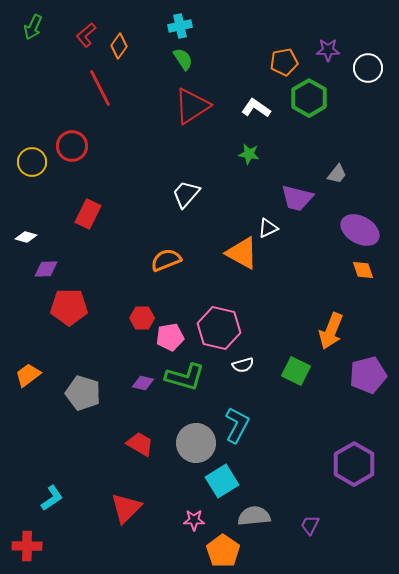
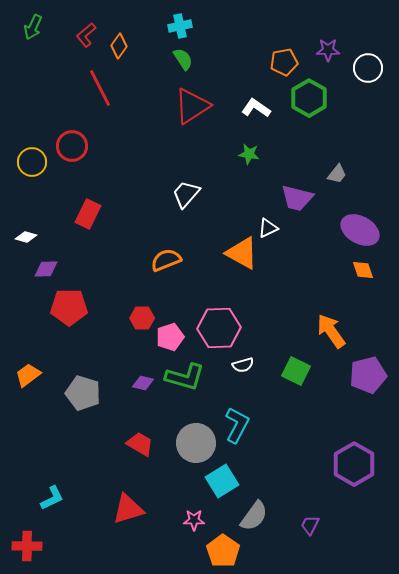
pink hexagon at (219, 328): rotated 15 degrees counterclockwise
orange arrow at (331, 331): rotated 123 degrees clockwise
pink pentagon at (170, 337): rotated 8 degrees counterclockwise
cyan L-shape at (52, 498): rotated 8 degrees clockwise
red triangle at (126, 508): moved 2 px right, 1 px down; rotated 28 degrees clockwise
gray semicircle at (254, 516): rotated 132 degrees clockwise
